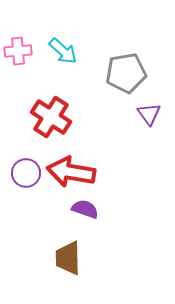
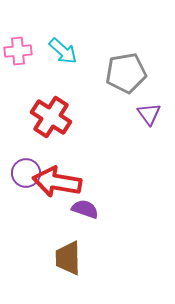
red arrow: moved 14 px left, 10 px down
